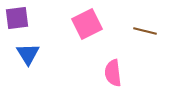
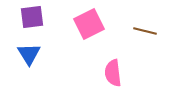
purple square: moved 15 px right, 1 px up
pink square: moved 2 px right
blue triangle: moved 1 px right
